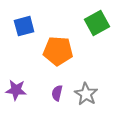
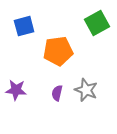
orange pentagon: rotated 12 degrees counterclockwise
gray star: moved 4 px up; rotated 10 degrees counterclockwise
